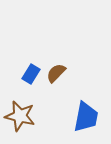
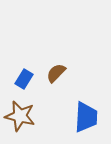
blue rectangle: moved 7 px left, 5 px down
blue trapezoid: rotated 8 degrees counterclockwise
